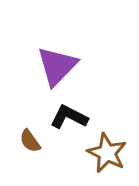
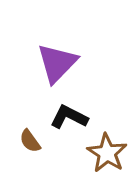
purple triangle: moved 3 px up
brown star: rotated 6 degrees clockwise
